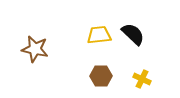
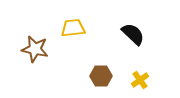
yellow trapezoid: moved 26 px left, 7 px up
yellow cross: moved 2 px left, 1 px down; rotated 30 degrees clockwise
